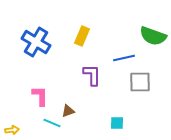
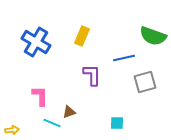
gray square: moved 5 px right; rotated 15 degrees counterclockwise
brown triangle: moved 1 px right, 1 px down
